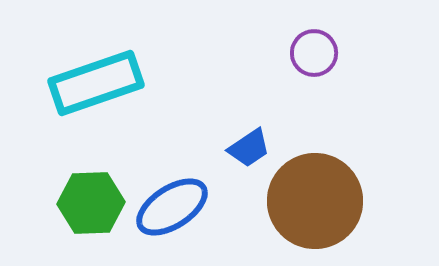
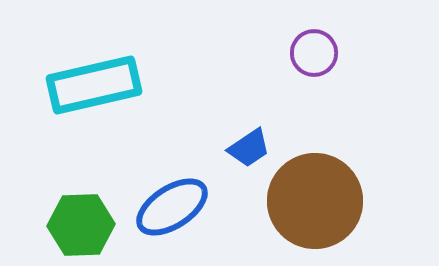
cyan rectangle: moved 2 px left, 2 px down; rotated 6 degrees clockwise
green hexagon: moved 10 px left, 22 px down
